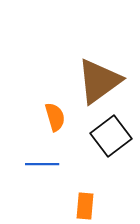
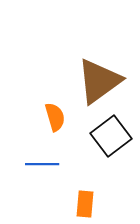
orange rectangle: moved 2 px up
